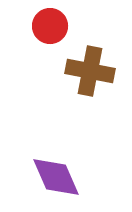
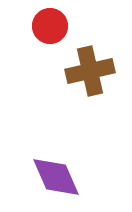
brown cross: rotated 24 degrees counterclockwise
